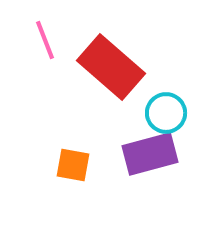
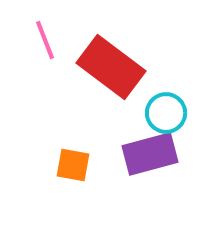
red rectangle: rotated 4 degrees counterclockwise
